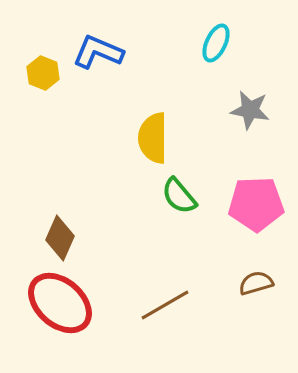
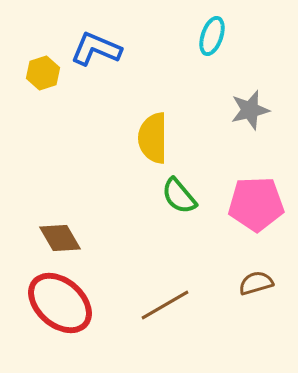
cyan ellipse: moved 4 px left, 7 px up; rotated 6 degrees counterclockwise
blue L-shape: moved 2 px left, 3 px up
yellow hexagon: rotated 20 degrees clockwise
gray star: rotated 24 degrees counterclockwise
brown diamond: rotated 54 degrees counterclockwise
